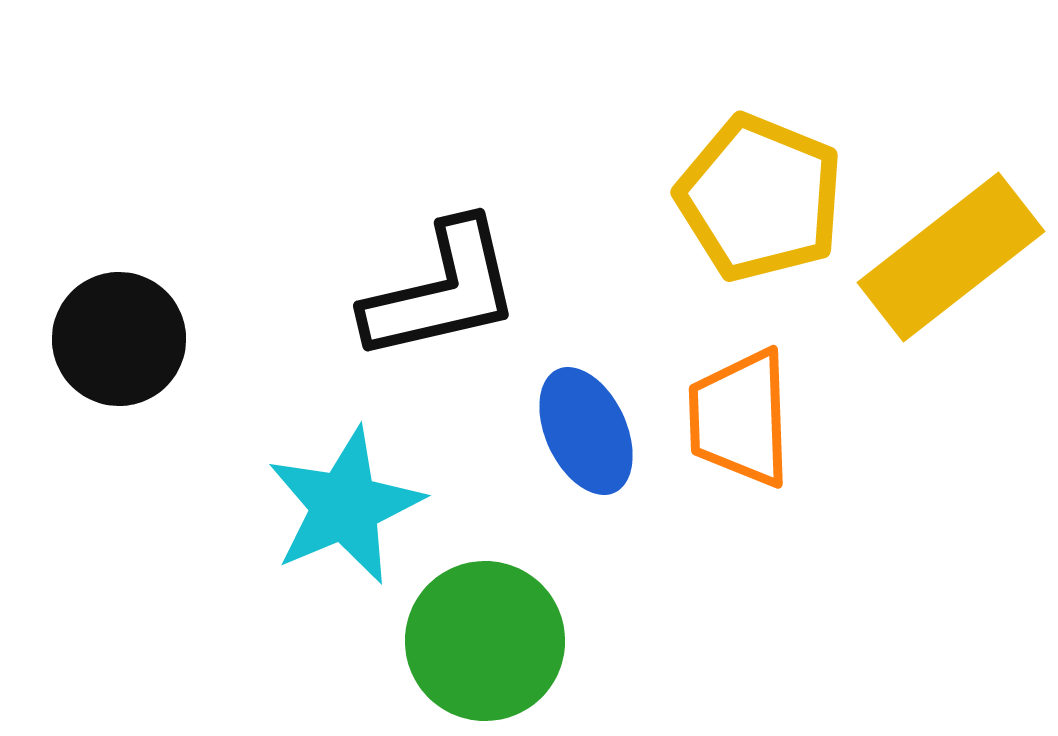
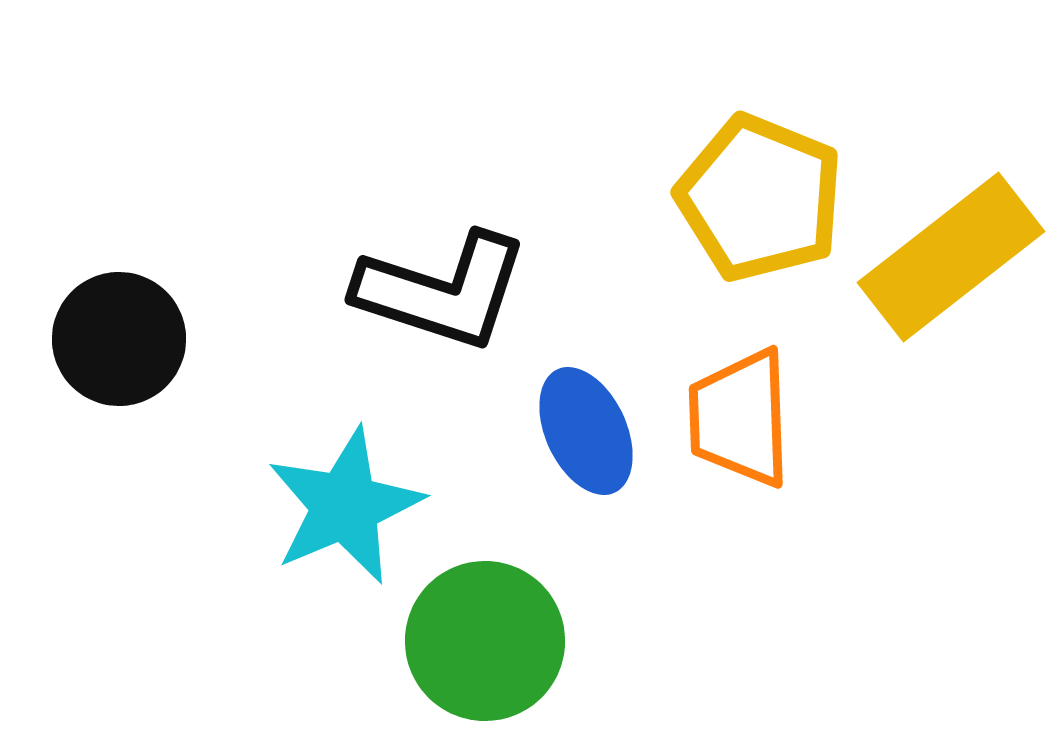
black L-shape: rotated 31 degrees clockwise
